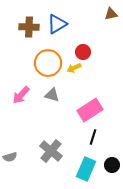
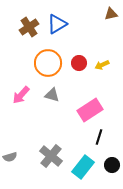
brown cross: rotated 36 degrees counterclockwise
red circle: moved 4 px left, 11 px down
yellow arrow: moved 28 px right, 3 px up
black line: moved 6 px right
gray cross: moved 5 px down
cyan rectangle: moved 3 px left, 2 px up; rotated 15 degrees clockwise
